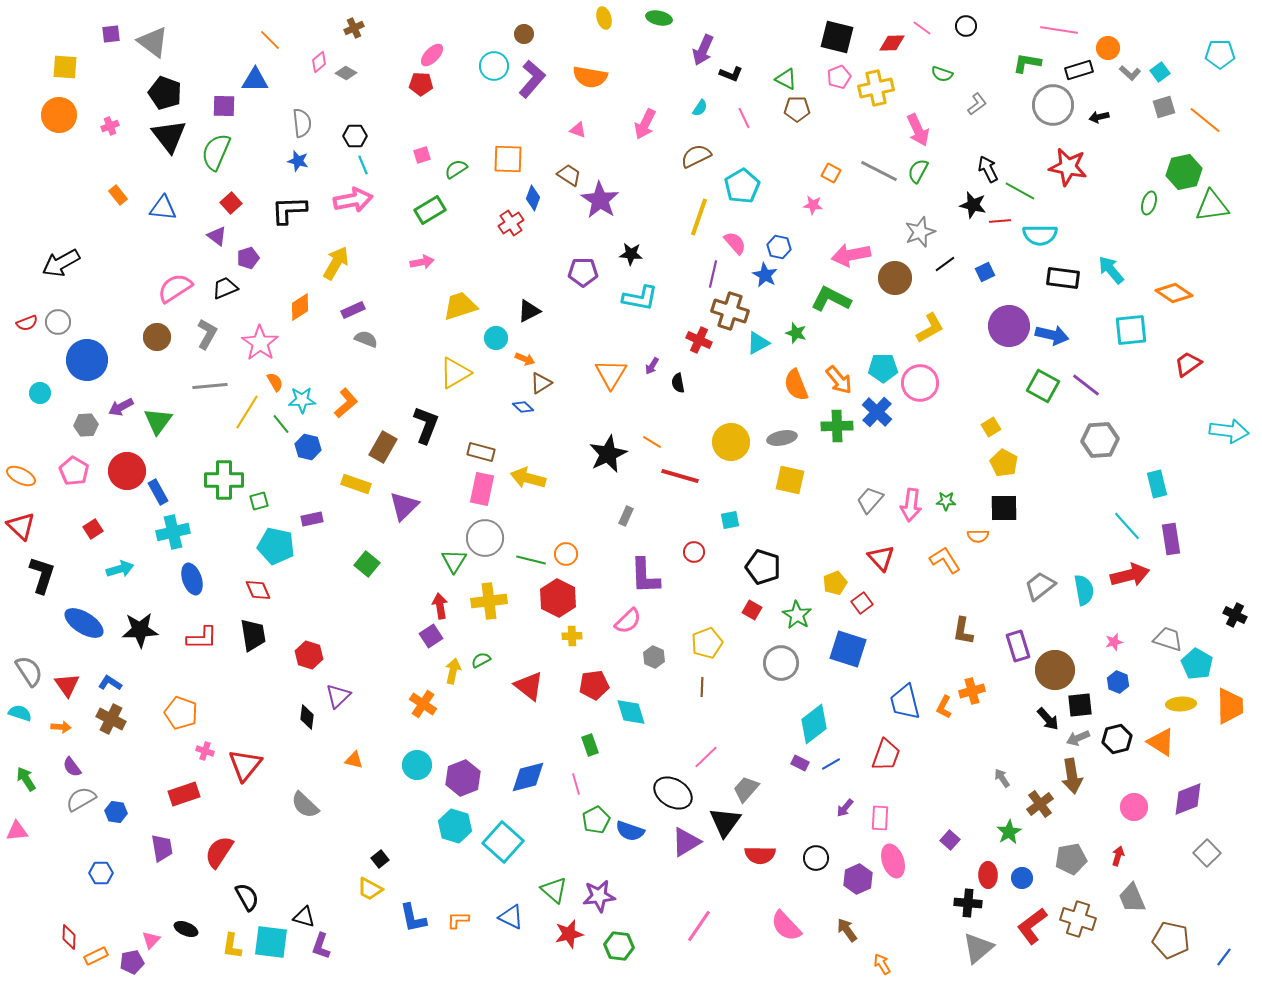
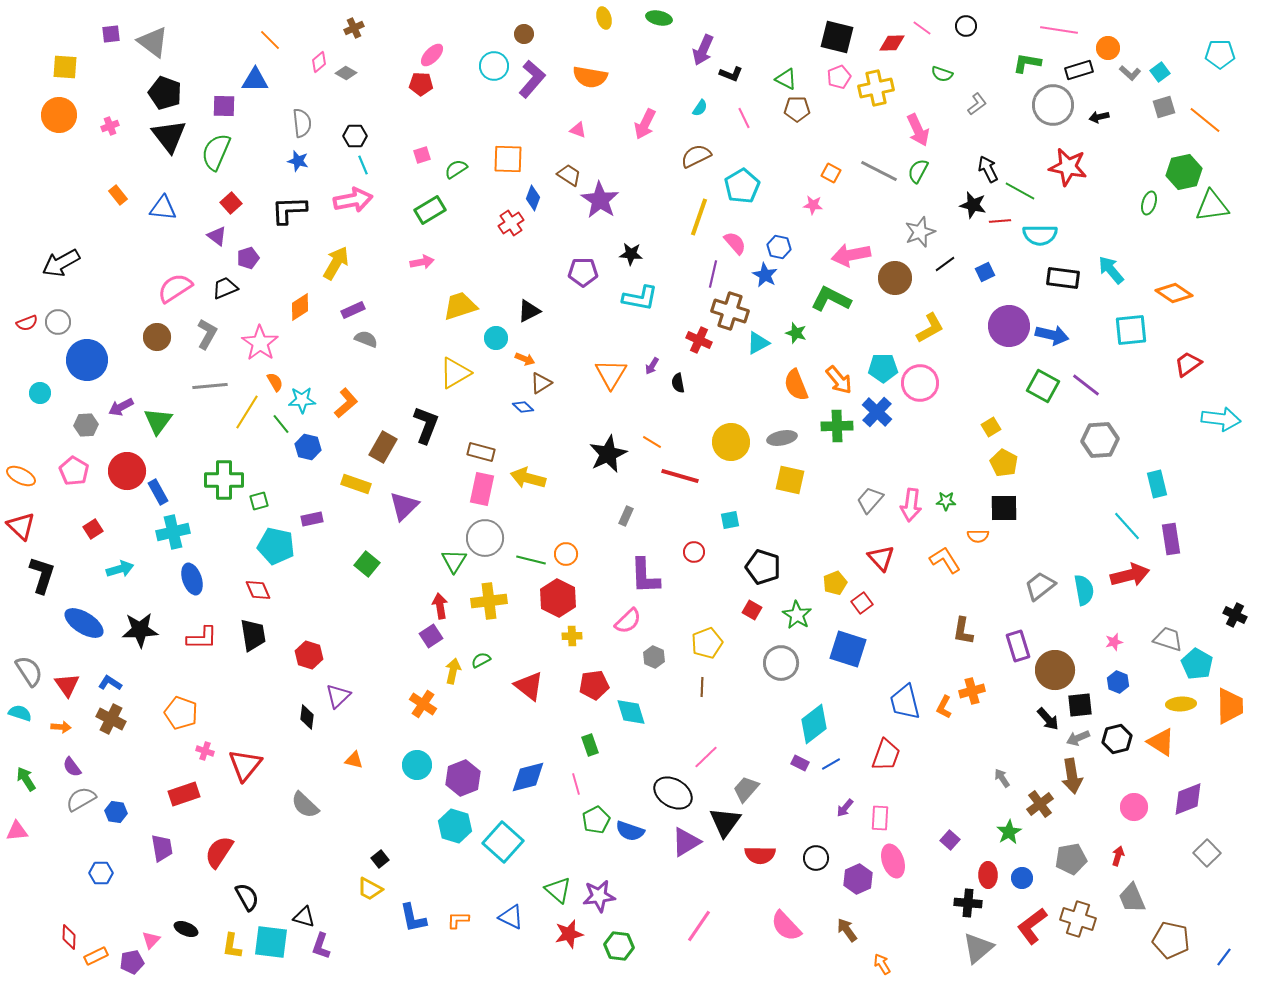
cyan arrow at (1229, 431): moved 8 px left, 12 px up
green triangle at (554, 890): moved 4 px right
